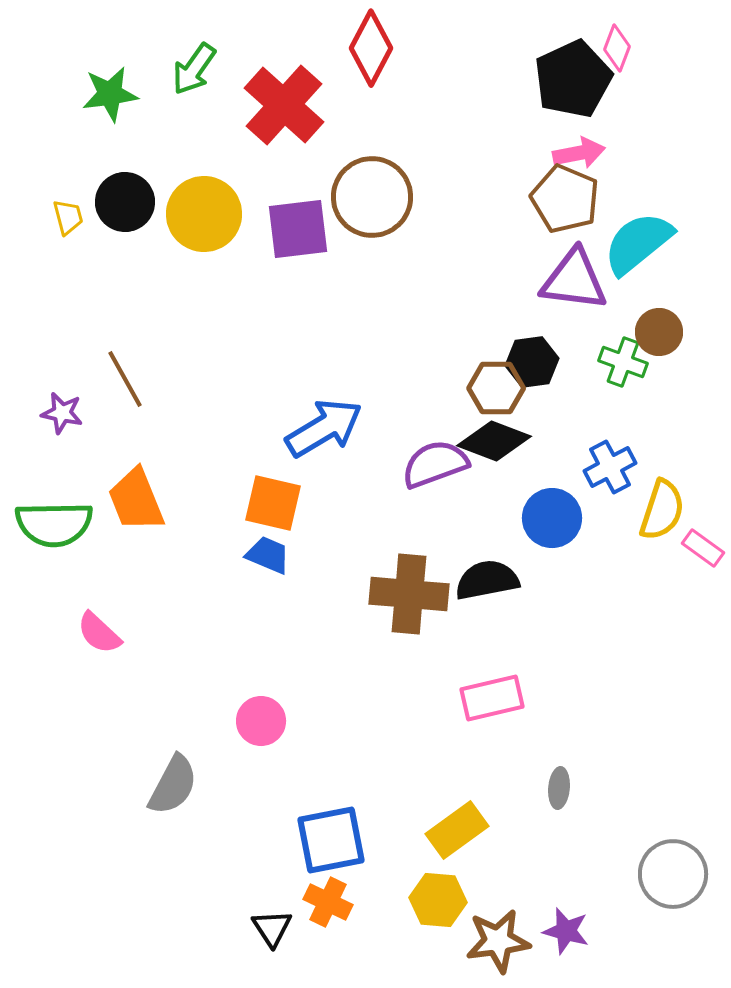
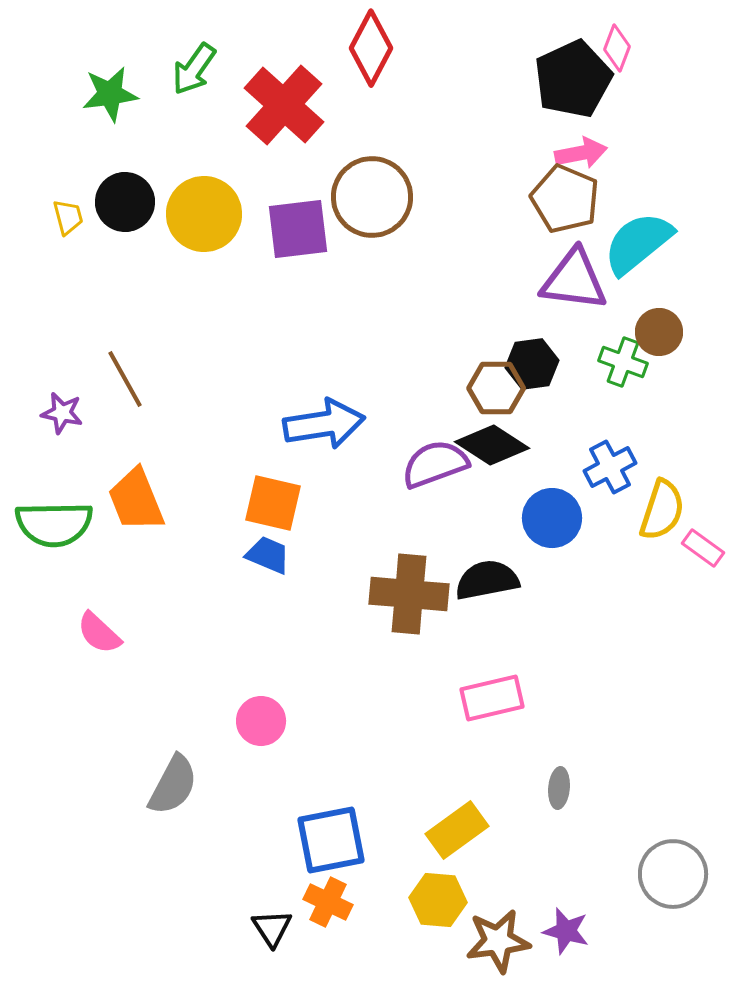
pink arrow at (579, 153): moved 2 px right
black hexagon at (532, 362): moved 2 px down
blue arrow at (324, 428): moved 4 px up; rotated 22 degrees clockwise
black diamond at (494, 441): moved 2 px left, 4 px down; rotated 12 degrees clockwise
